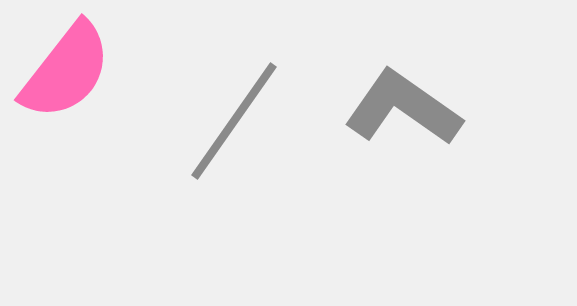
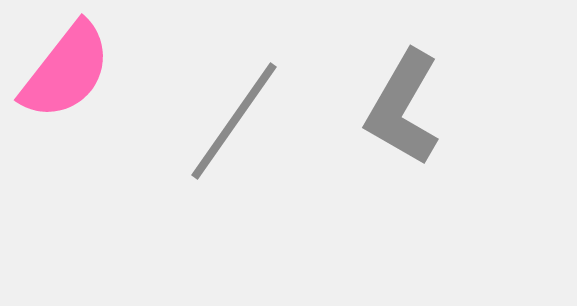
gray L-shape: rotated 95 degrees counterclockwise
